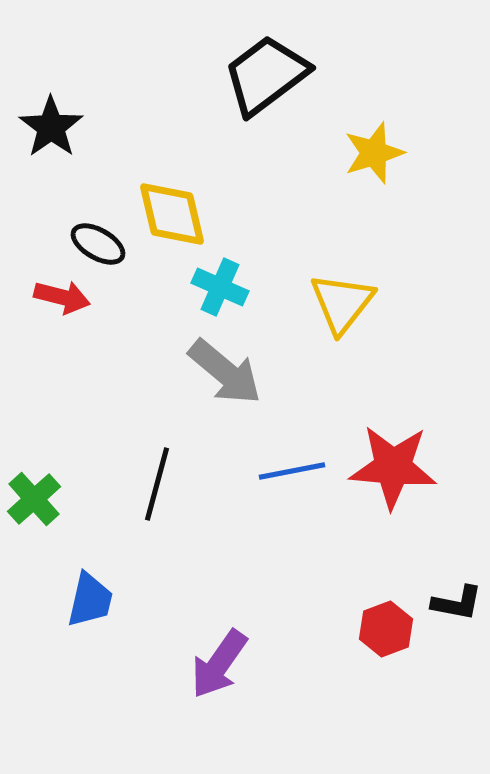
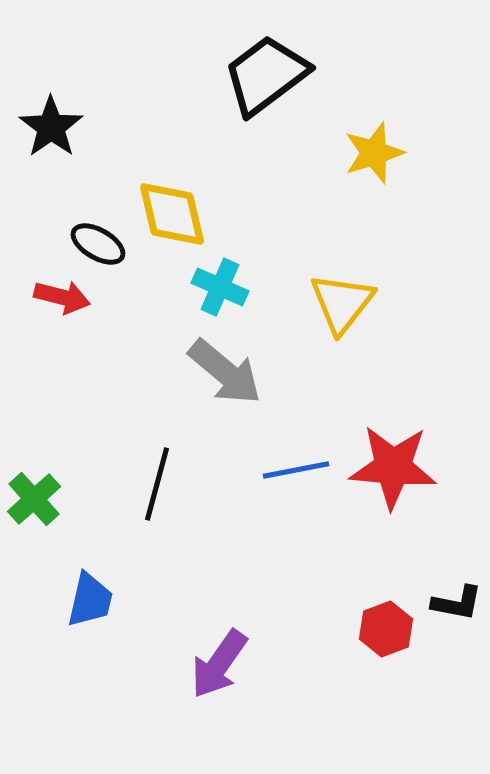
blue line: moved 4 px right, 1 px up
